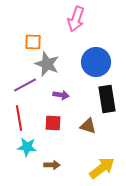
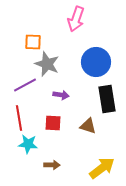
cyan star: moved 1 px right, 3 px up
